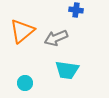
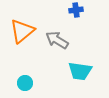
blue cross: rotated 16 degrees counterclockwise
gray arrow: moved 1 px right, 2 px down; rotated 55 degrees clockwise
cyan trapezoid: moved 13 px right, 1 px down
